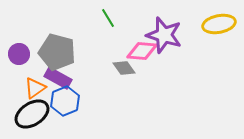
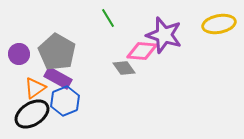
gray pentagon: rotated 15 degrees clockwise
